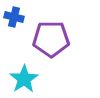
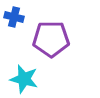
cyan star: rotated 24 degrees counterclockwise
